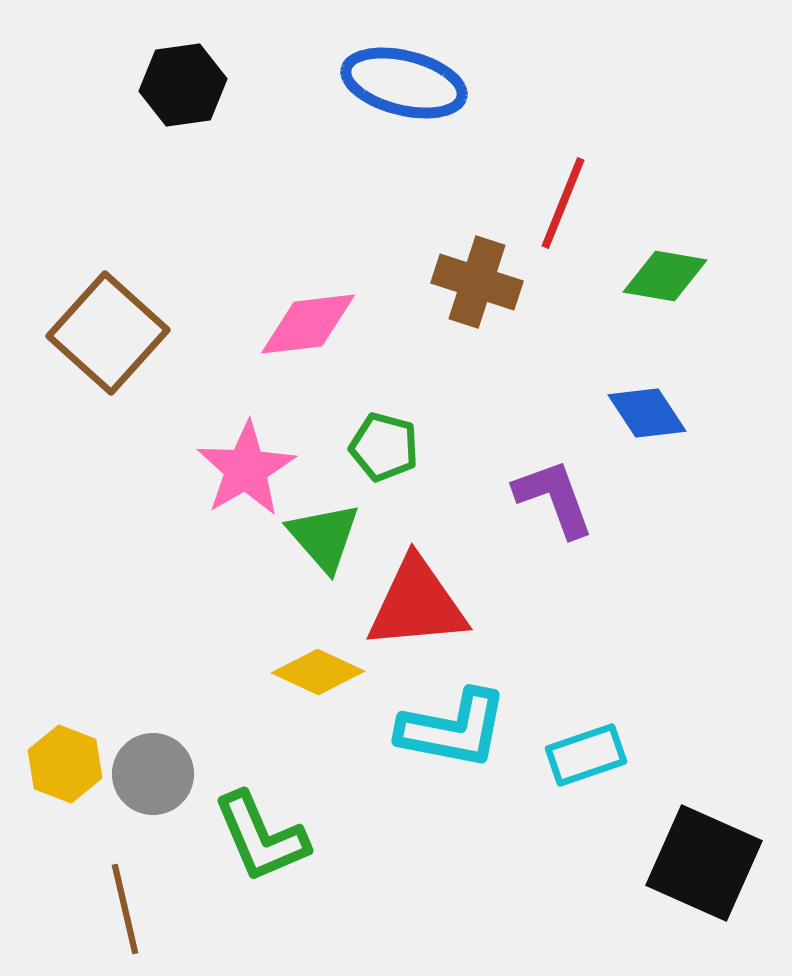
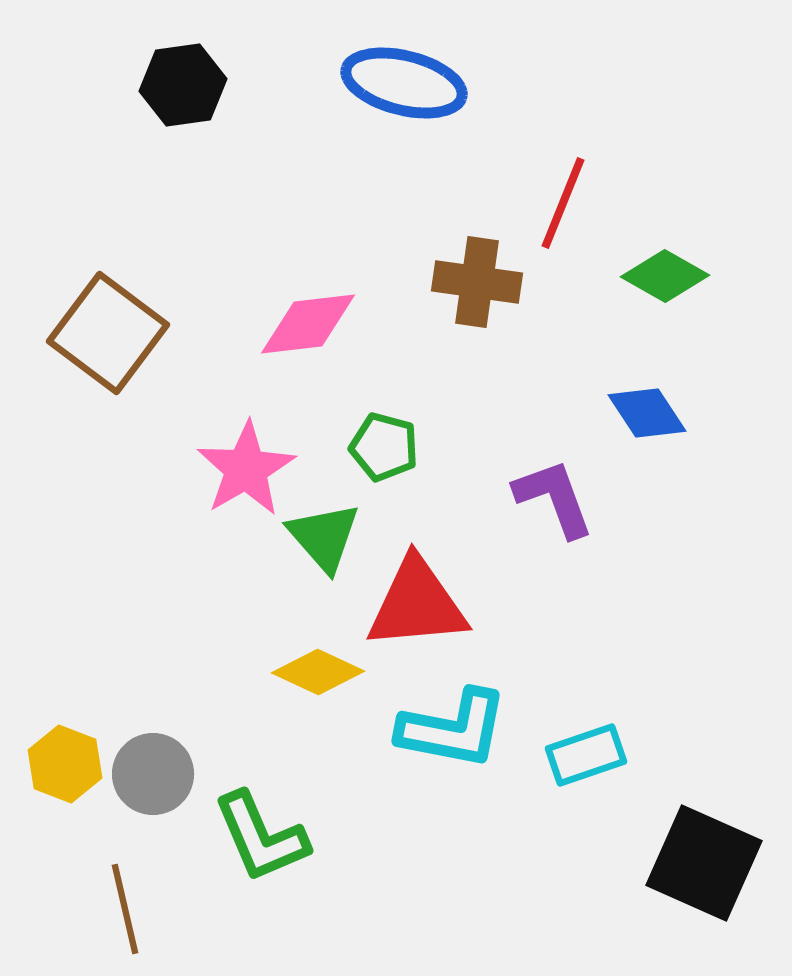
green diamond: rotated 20 degrees clockwise
brown cross: rotated 10 degrees counterclockwise
brown square: rotated 5 degrees counterclockwise
